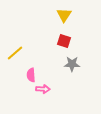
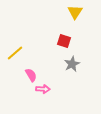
yellow triangle: moved 11 px right, 3 px up
gray star: rotated 28 degrees counterclockwise
pink semicircle: rotated 152 degrees clockwise
